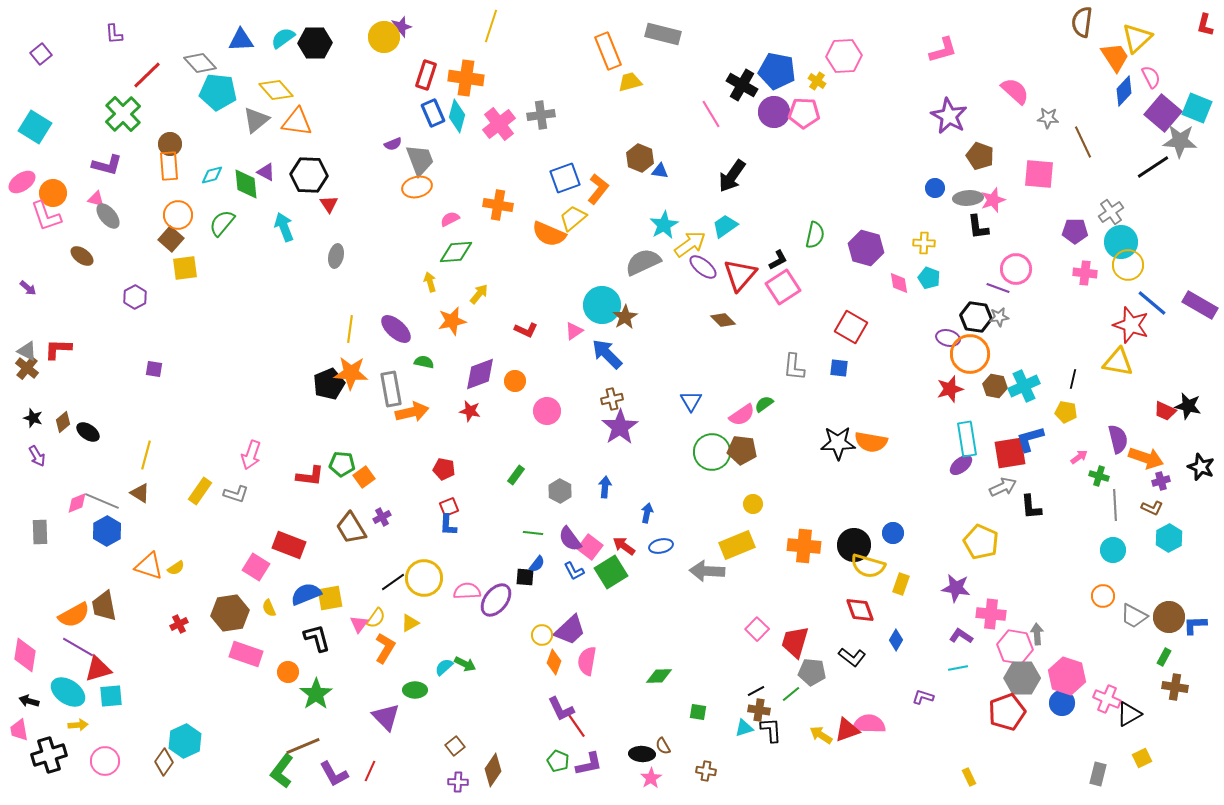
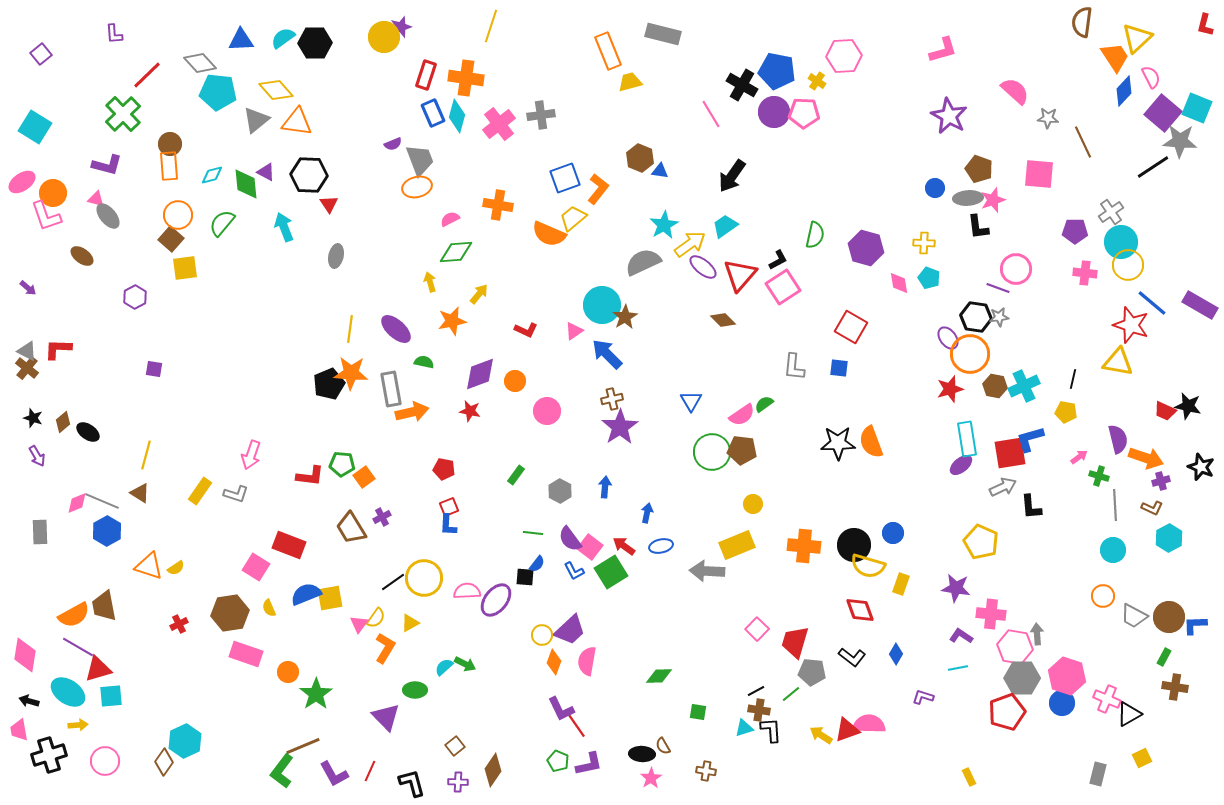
brown pentagon at (980, 156): moved 1 px left, 13 px down
purple ellipse at (948, 338): rotated 40 degrees clockwise
orange semicircle at (871, 442): rotated 60 degrees clockwise
black L-shape at (317, 638): moved 95 px right, 145 px down
blue diamond at (896, 640): moved 14 px down
